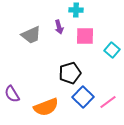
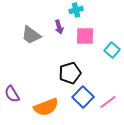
cyan cross: rotated 16 degrees counterclockwise
gray trapezoid: rotated 60 degrees clockwise
